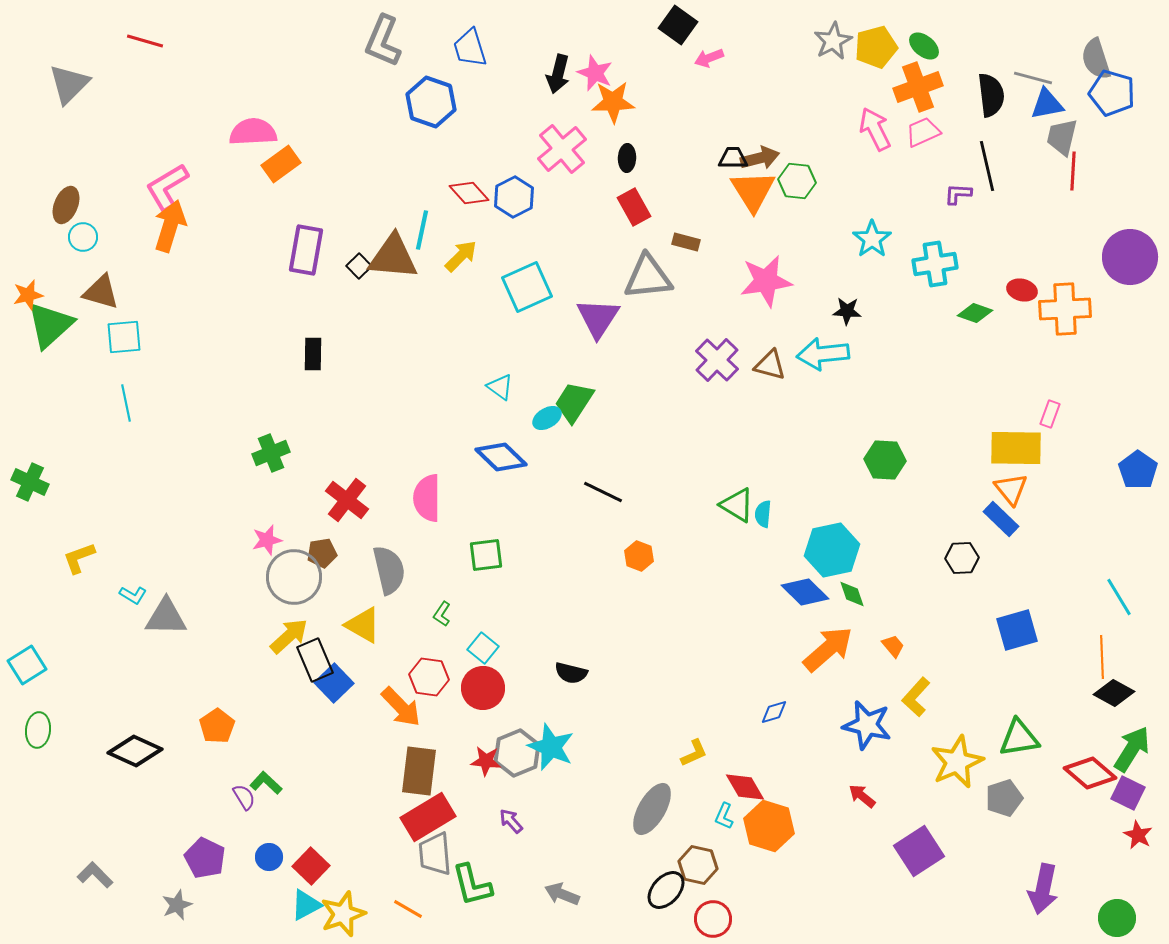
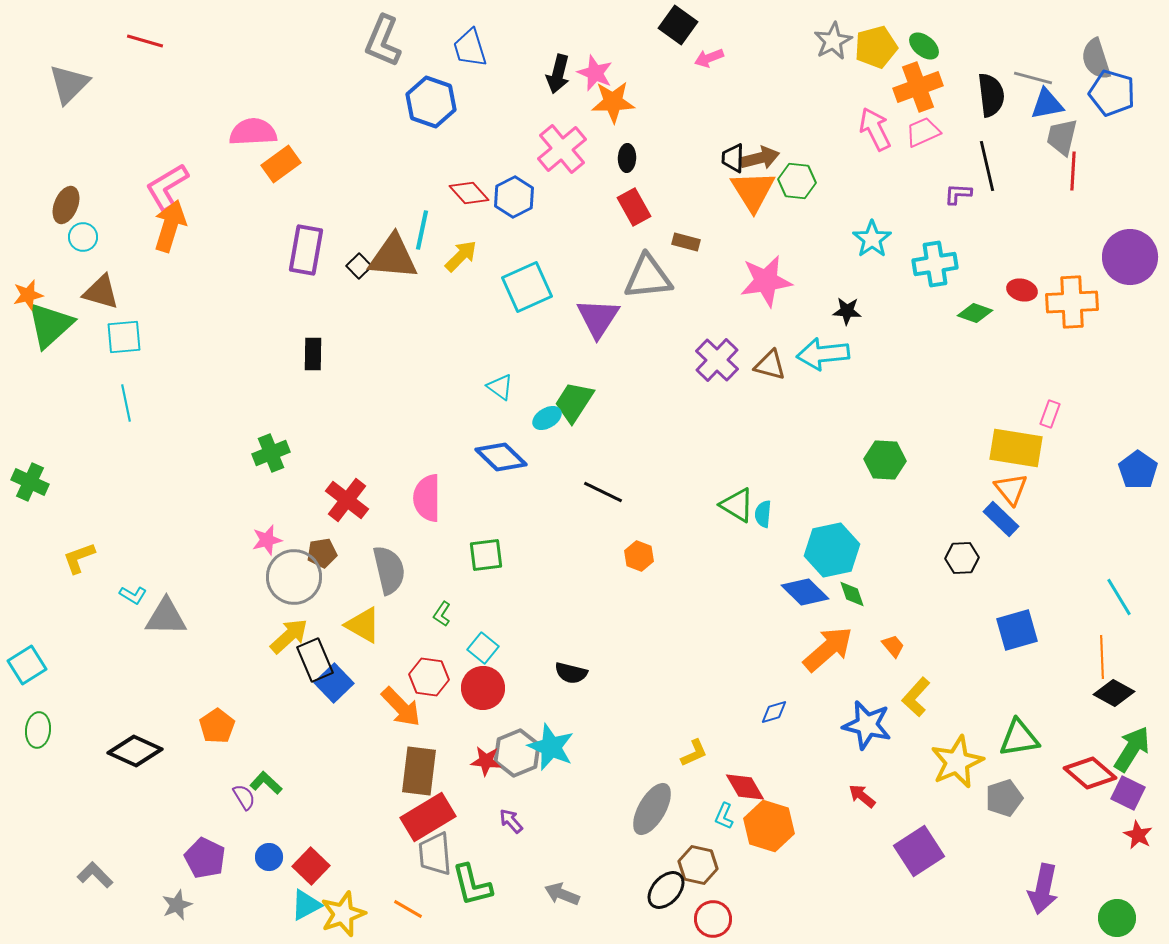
black trapezoid at (733, 158): rotated 88 degrees counterclockwise
orange cross at (1065, 309): moved 7 px right, 7 px up
yellow rectangle at (1016, 448): rotated 8 degrees clockwise
